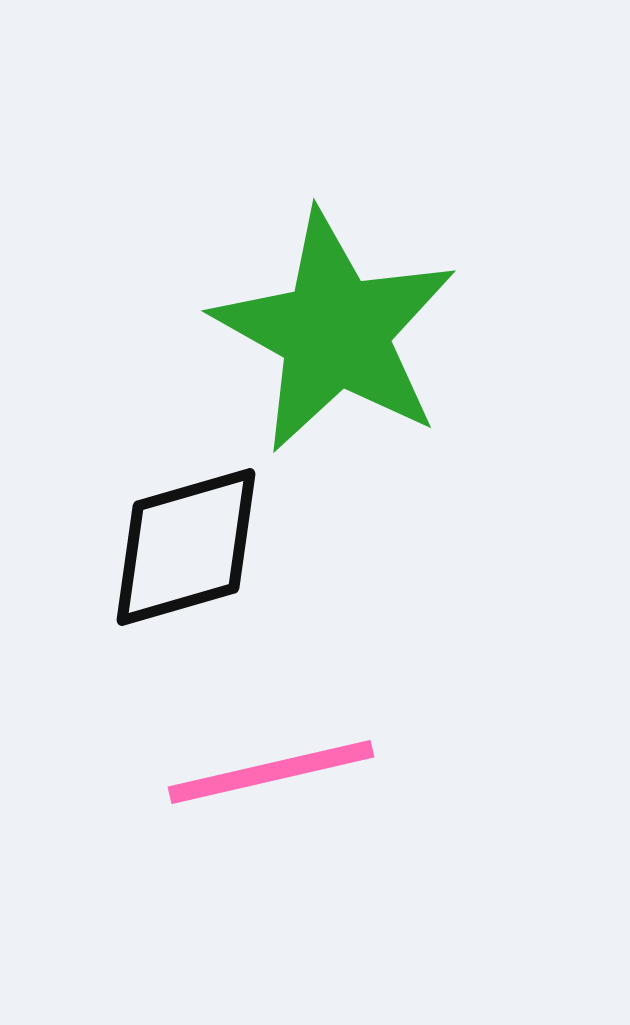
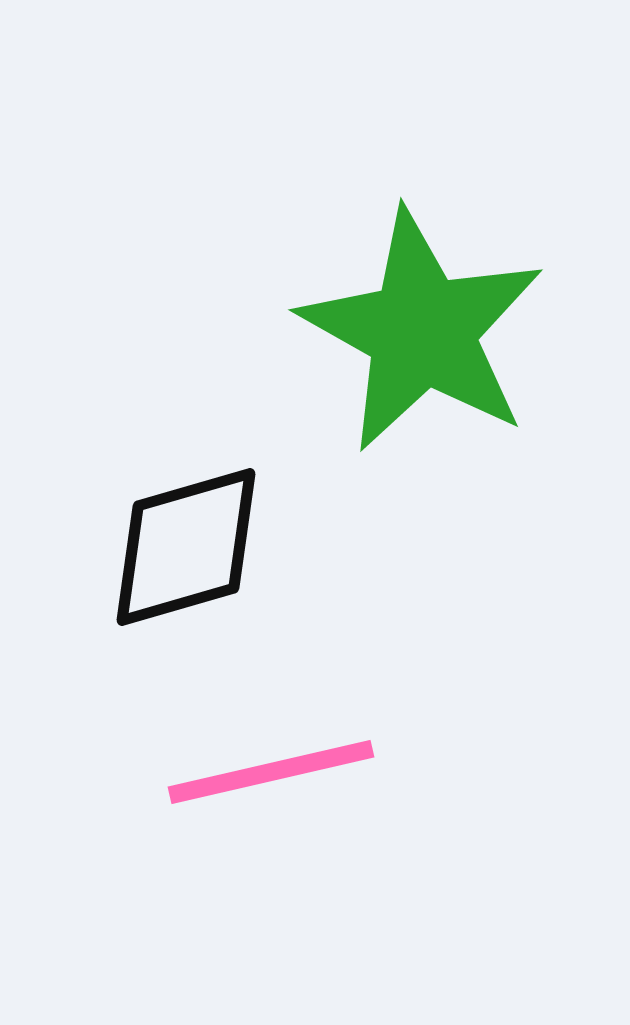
green star: moved 87 px right, 1 px up
